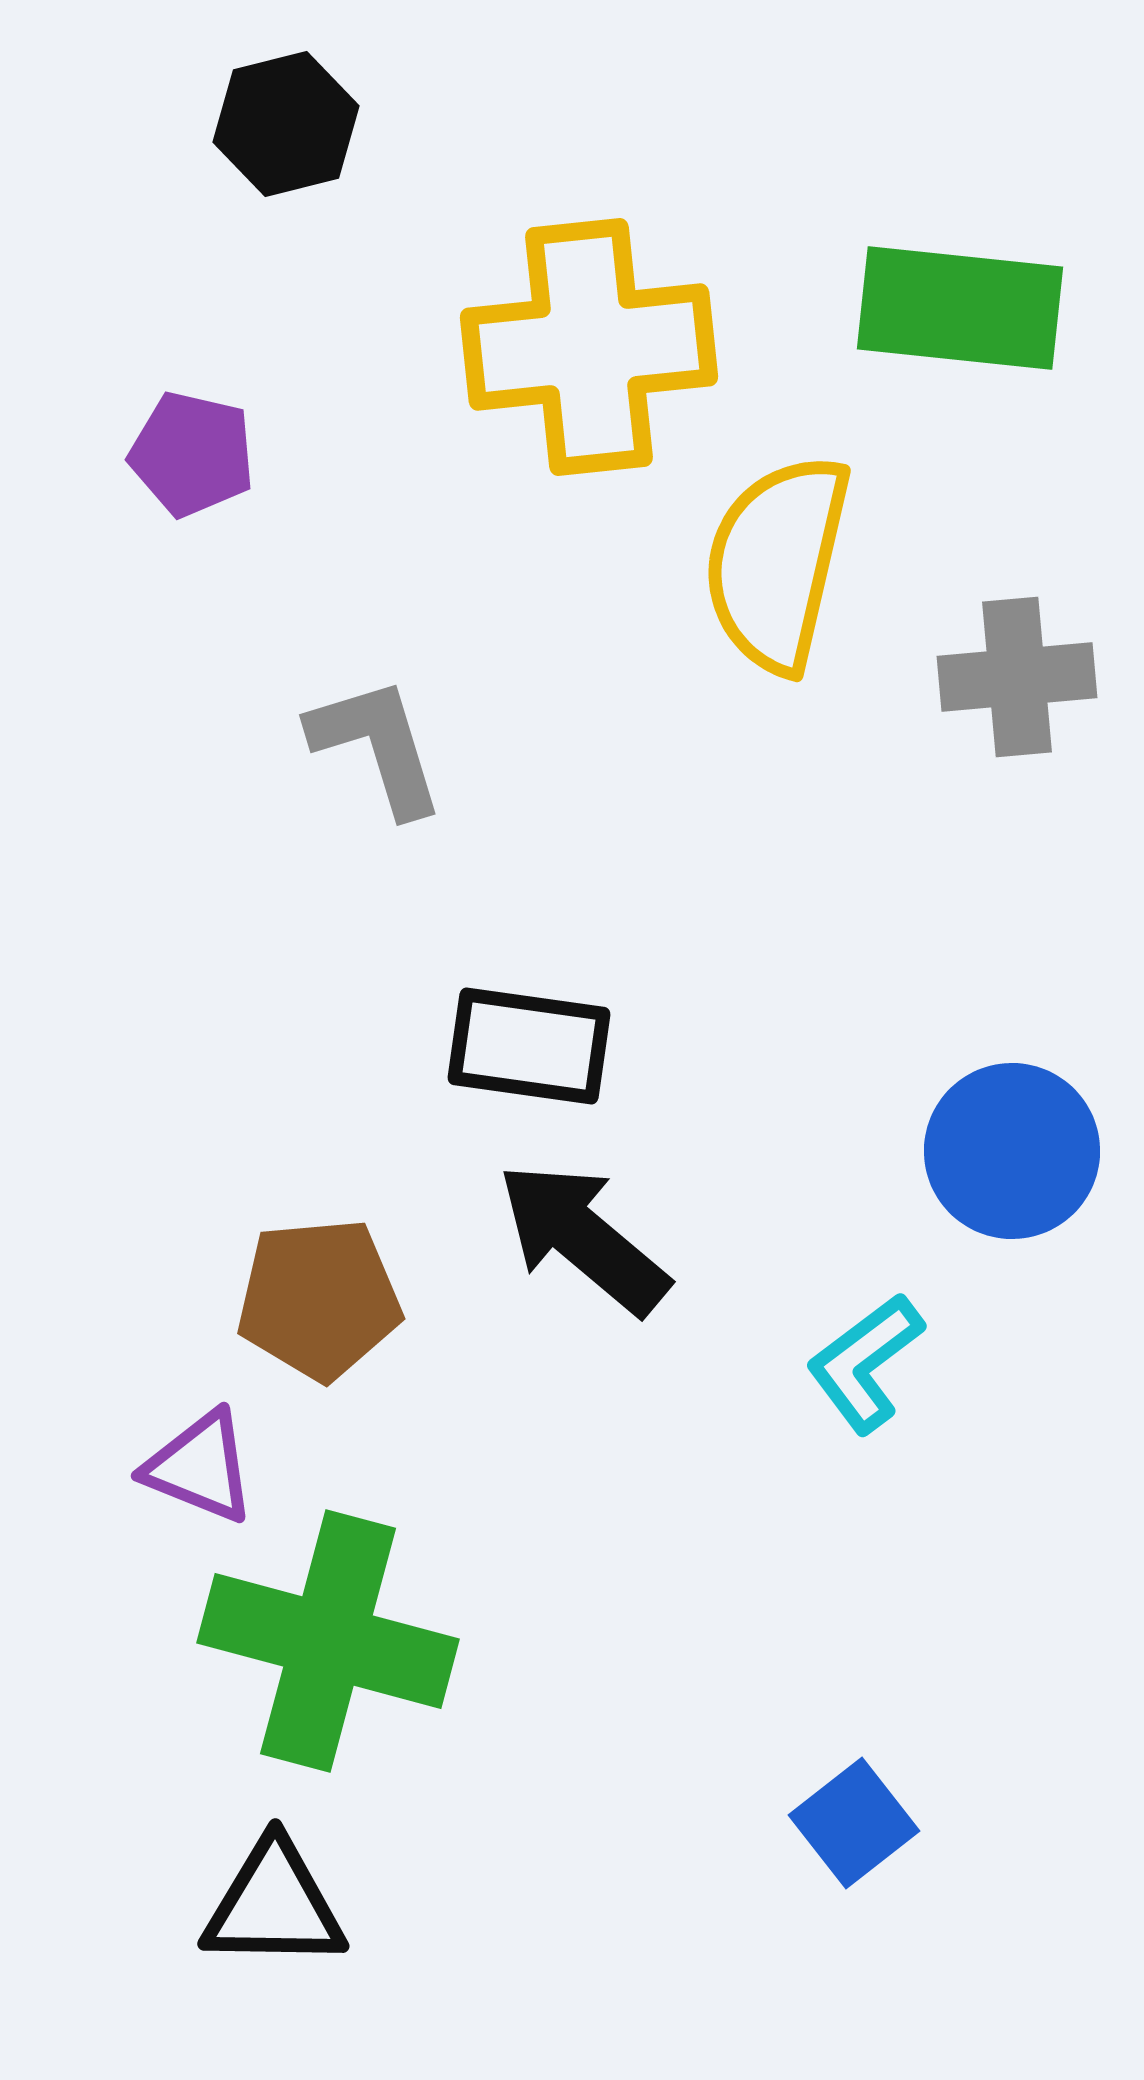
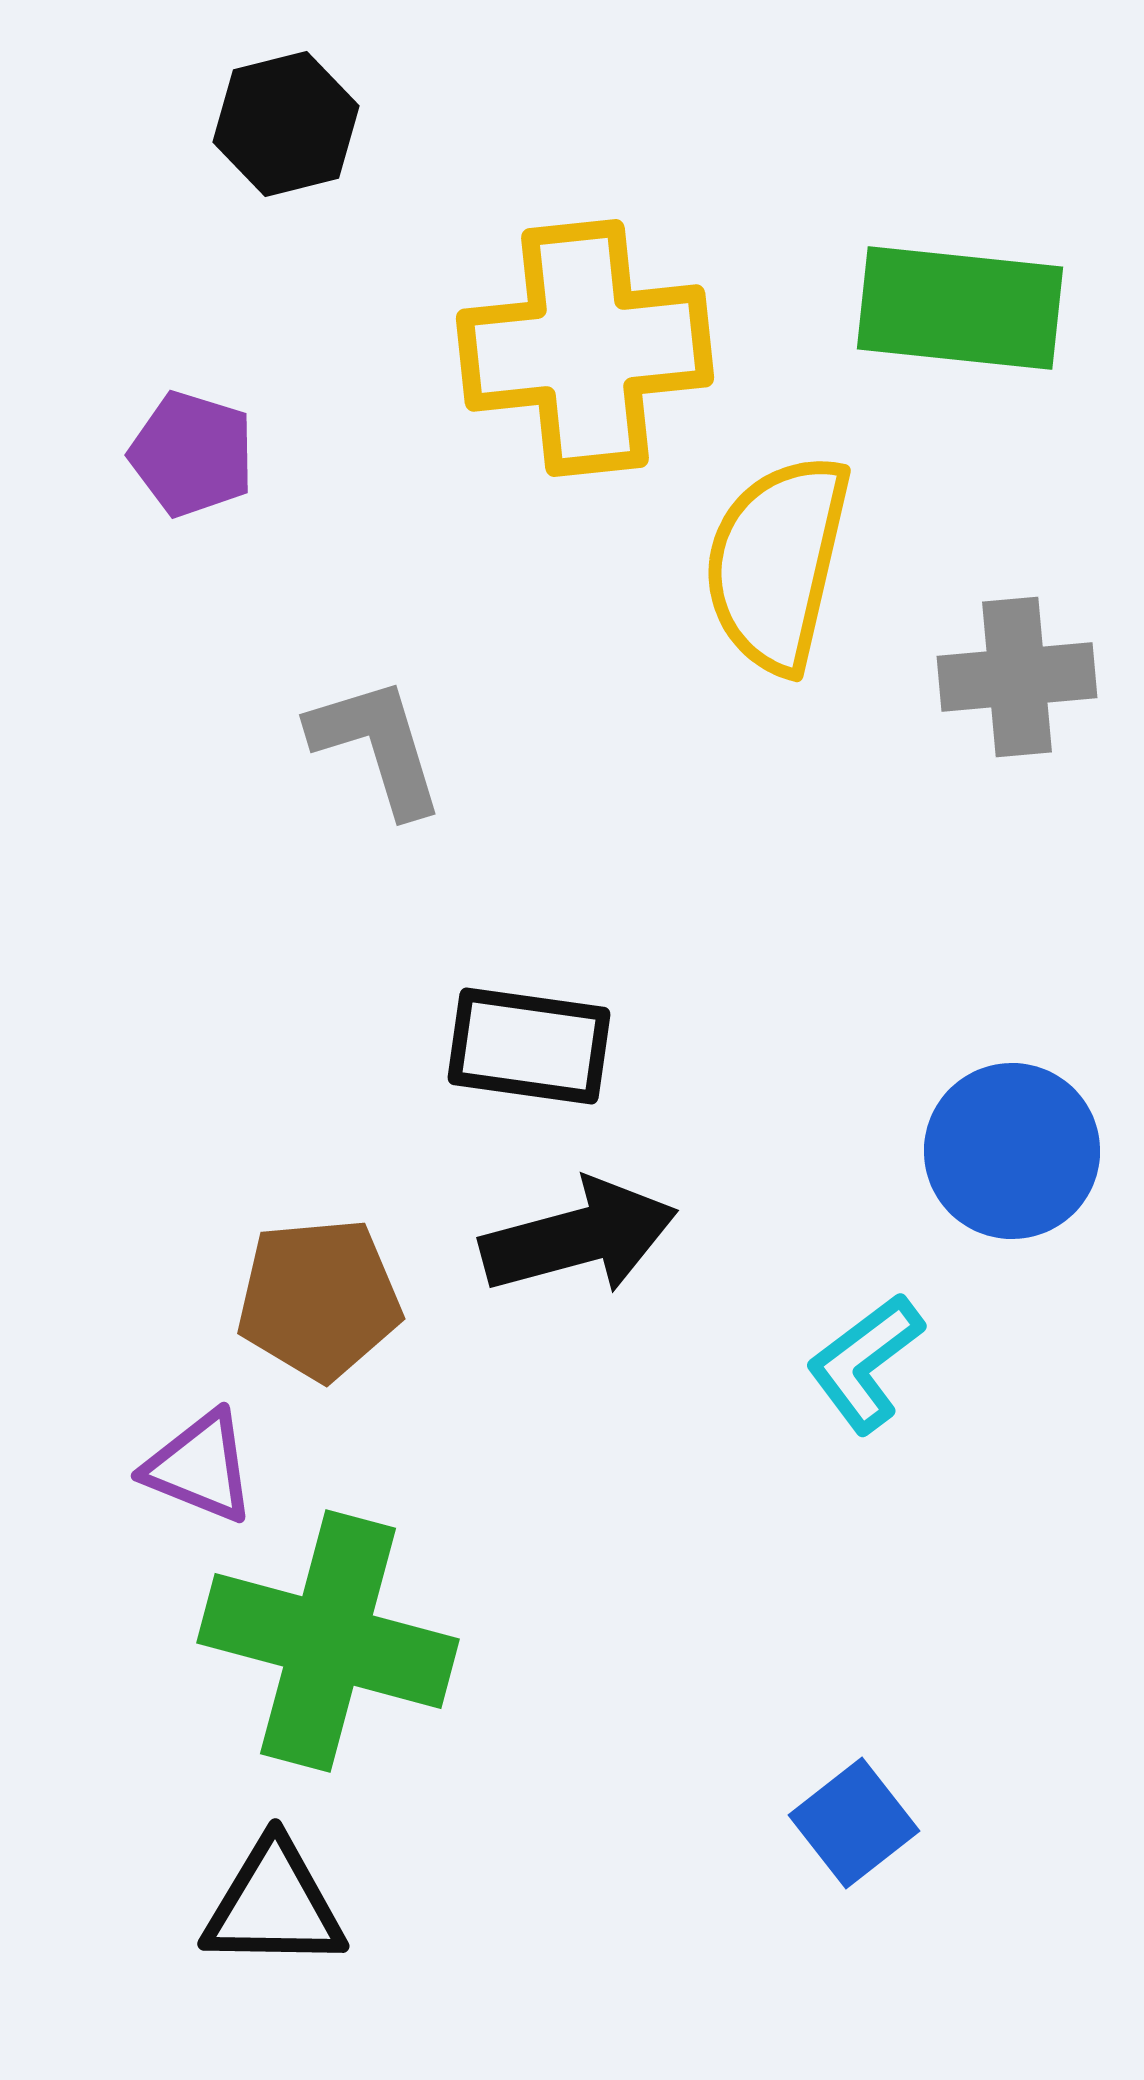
yellow cross: moved 4 px left, 1 px down
purple pentagon: rotated 4 degrees clockwise
black arrow: moved 4 px left, 1 px up; rotated 125 degrees clockwise
